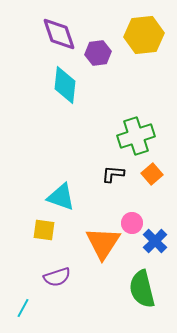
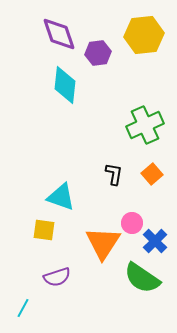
green cross: moved 9 px right, 11 px up; rotated 6 degrees counterclockwise
black L-shape: moved 1 px right; rotated 95 degrees clockwise
green semicircle: moved 11 px up; rotated 42 degrees counterclockwise
